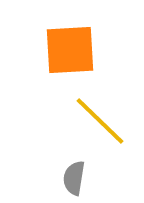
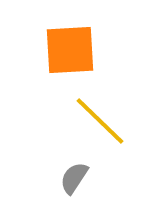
gray semicircle: rotated 24 degrees clockwise
